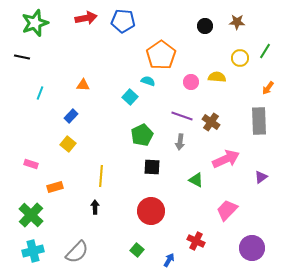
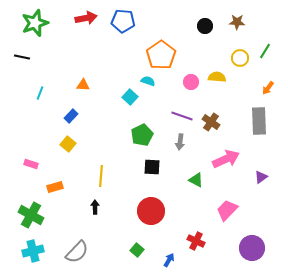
green cross: rotated 15 degrees counterclockwise
